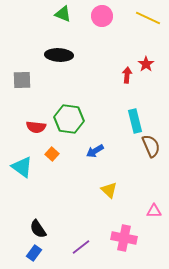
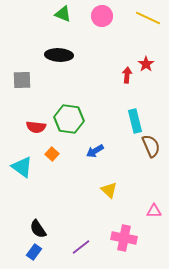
blue rectangle: moved 1 px up
